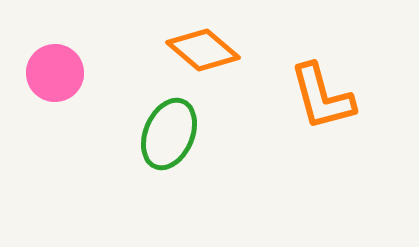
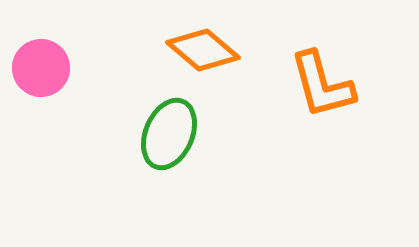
pink circle: moved 14 px left, 5 px up
orange L-shape: moved 12 px up
